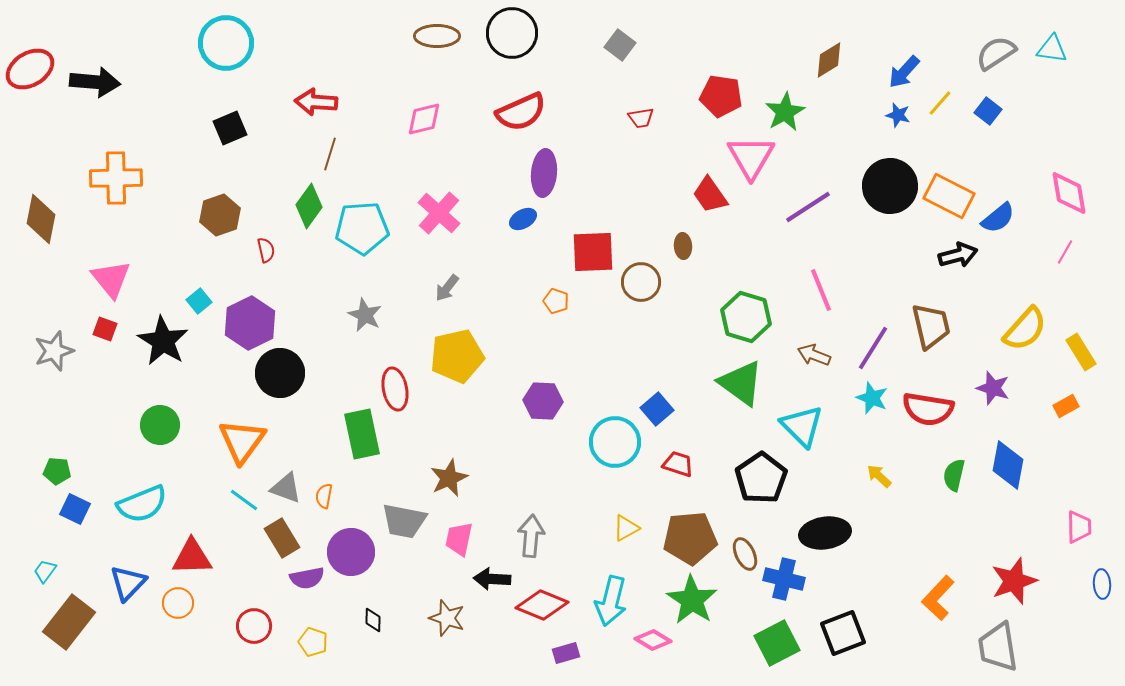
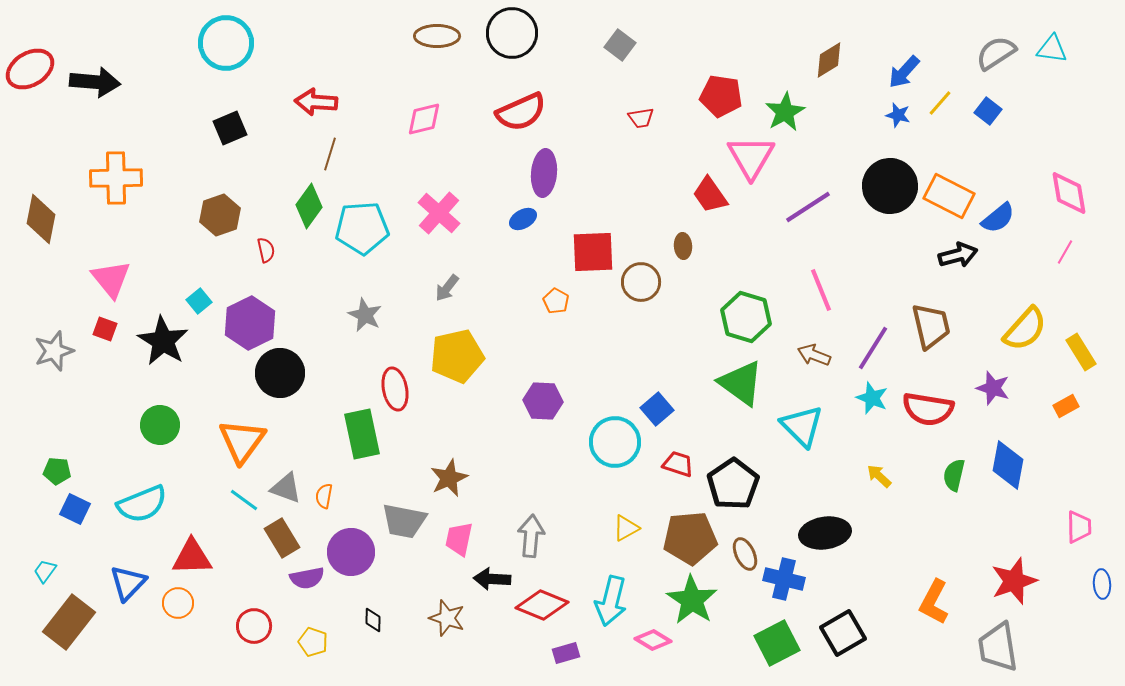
orange pentagon at (556, 301): rotated 10 degrees clockwise
black pentagon at (761, 478): moved 28 px left, 6 px down
orange L-shape at (938, 598): moved 4 px left, 4 px down; rotated 15 degrees counterclockwise
black square at (843, 633): rotated 9 degrees counterclockwise
